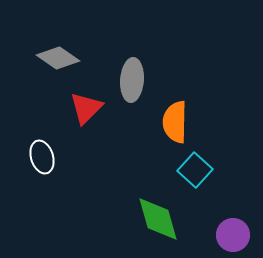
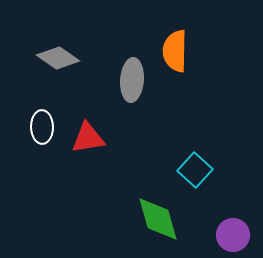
red triangle: moved 2 px right, 30 px down; rotated 36 degrees clockwise
orange semicircle: moved 71 px up
white ellipse: moved 30 px up; rotated 16 degrees clockwise
